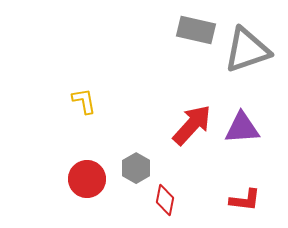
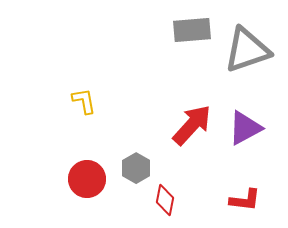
gray rectangle: moved 4 px left; rotated 18 degrees counterclockwise
purple triangle: moved 3 px right; rotated 24 degrees counterclockwise
